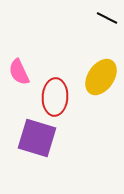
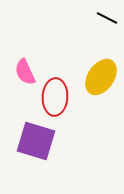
pink semicircle: moved 6 px right
purple square: moved 1 px left, 3 px down
